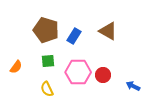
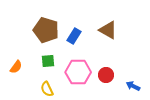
brown triangle: moved 1 px up
red circle: moved 3 px right
